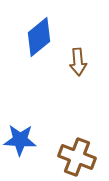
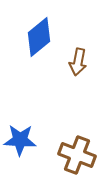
brown arrow: rotated 16 degrees clockwise
brown cross: moved 2 px up
